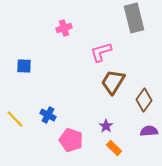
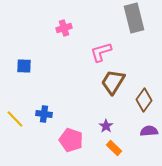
blue cross: moved 4 px left, 1 px up; rotated 21 degrees counterclockwise
